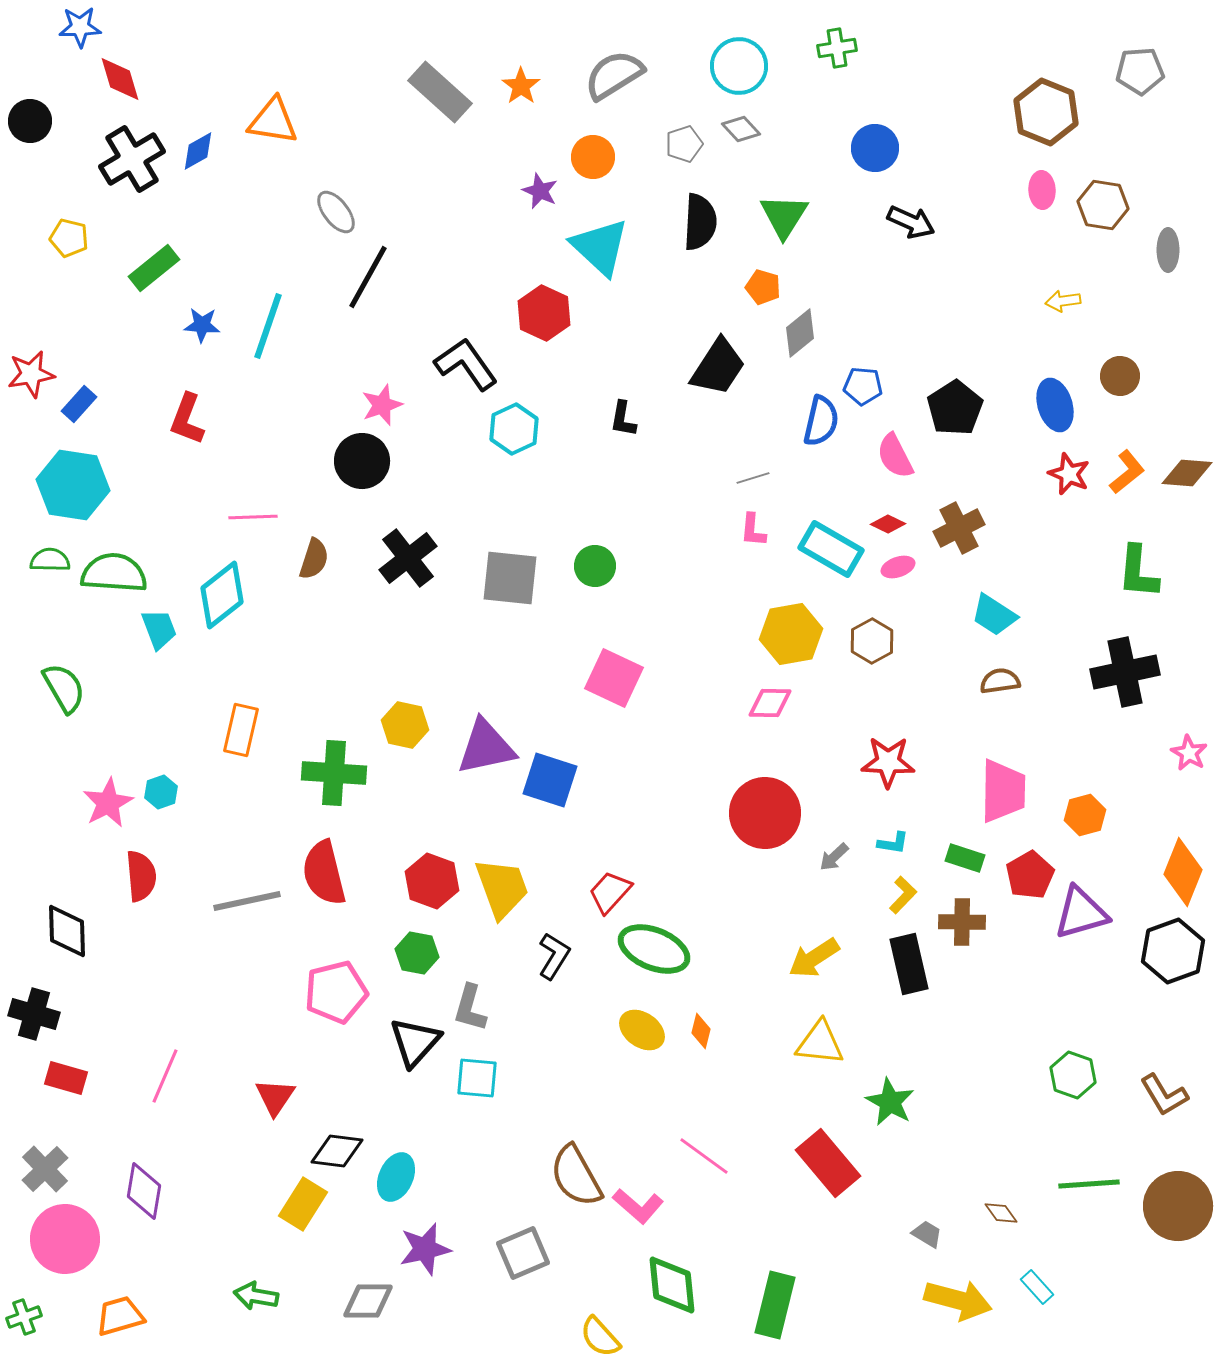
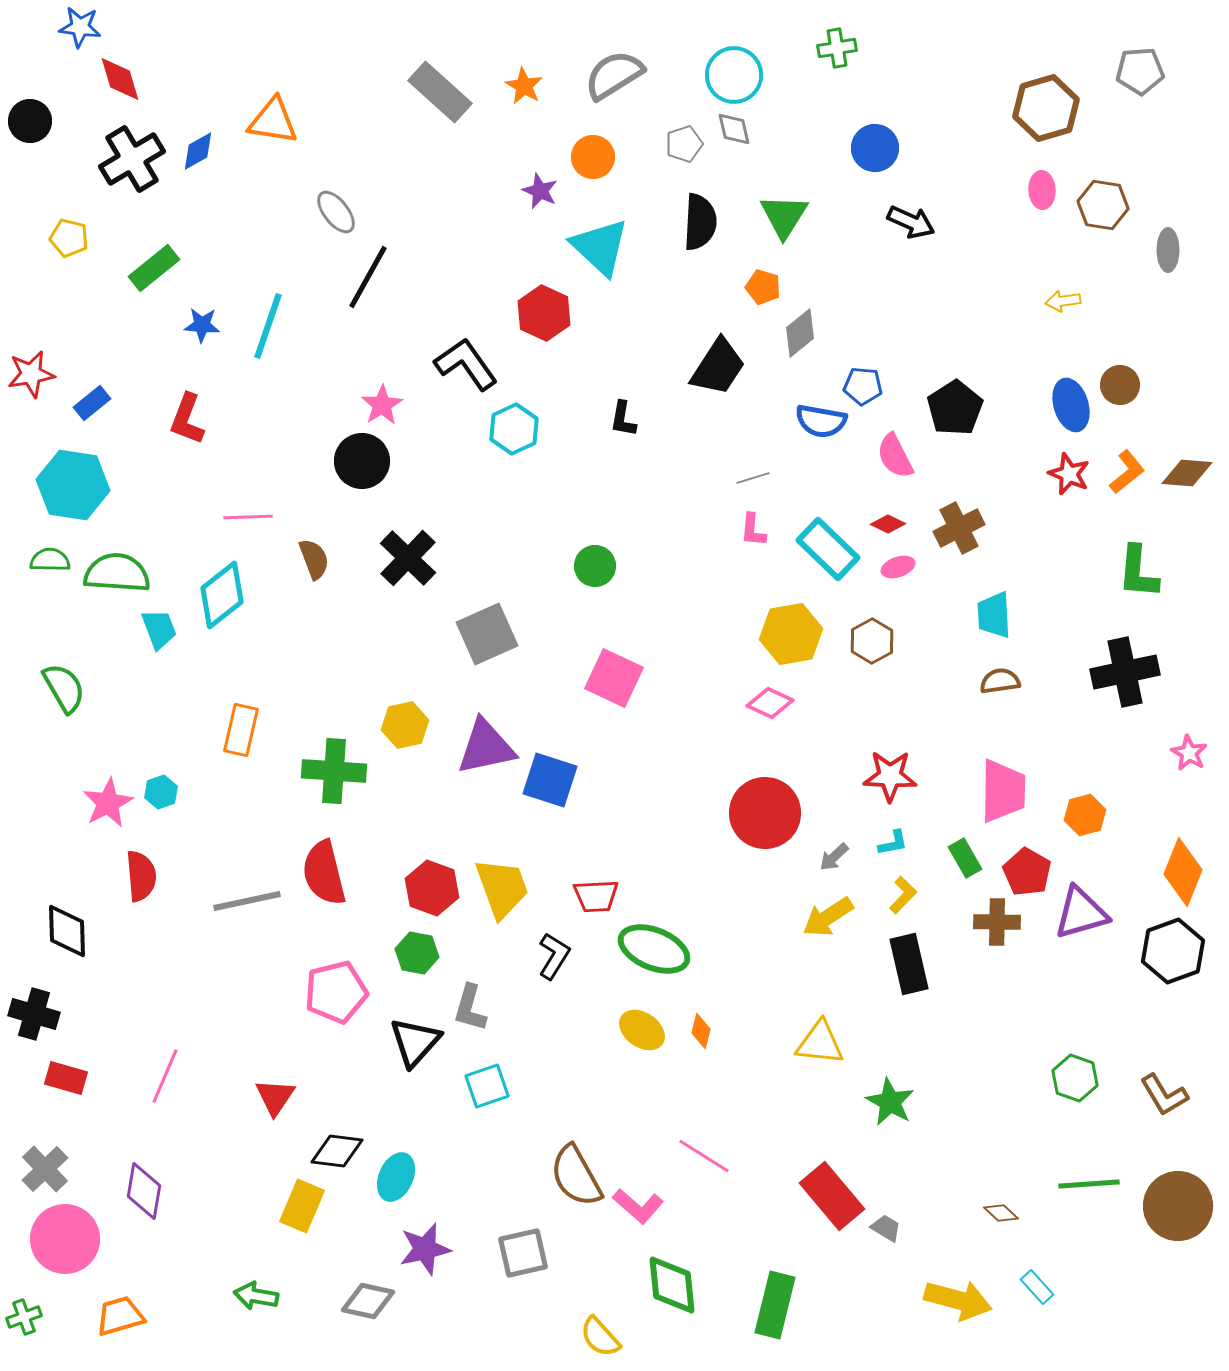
blue star at (80, 27): rotated 9 degrees clockwise
cyan circle at (739, 66): moved 5 px left, 9 px down
orange star at (521, 86): moved 3 px right; rotated 6 degrees counterclockwise
brown hexagon at (1046, 112): moved 4 px up; rotated 22 degrees clockwise
gray diamond at (741, 129): moved 7 px left; rotated 30 degrees clockwise
brown circle at (1120, 376): moved 9 px down
blue rectangle at (79, 404): moved 13 px right, 1 px up; rotated 9 degrees clockwise
pink star at (382, 405): rotated 12 degrees counterclockwise
blue ellipse at (1055, 405): moved 16 px right
blue semicircle at (821, 421): rotated 87 degrees clockwise
pink line at (253, 517): moved 5 px left
cyan rectangle at (831, 549): moved 3 px left; rotated 14 degrees clockwise
black cross at (408, 558): rotated 8 degrees counterclockwise
brown semicircle at (314, 559): rotated 39 degrees counterclockwise
green semicircle at (114, 573): moved 3 px right
gray square at (510, 578): moved 23 px left, 56 px down; rotated 30 degrees counterclockwise
cyan trapezoid at (994, 615): rotated 54 degrees clockwise
pink diamond at (770, 703): rotated 24 degrees clockwise
yellow hexagon at (405, 725): rotated 24 degrees counterclockwise
red star at (888, 762): moved 2 px right, 14 px down
green cross at (334, 773): moved 2 px up
cyan L-shape at (893, 843): rotated 20 degrees counterclockwise
green rectangle at (965, 858): rotated 42 degrees clockwise
red pentagon at (1030, 875): moved 3 px left, 3 px up; rotated 12 degrees counterclockwise
red hexagon at (432, 881): moved 7 px down
red trapezoid at (610, 892): moved 14 px left, 4 px down; rotated 135 degrees counterclockwise
brown cross at (962, 922): moved 35 px right
yellow arrow at (814, 958): moved 14 px right, 41 px up
green hexagon at (1073, 1075): moved 2 px right, 3 px down
cyan square at (477, 1078): moved 10 px right, 8 px down; rotated 24 degrees counterclockwise
pink line at (704, 1156): rotated 4 degrees counterclockwise
red rectangle at (828, 1163): moved 4 px right, 33 px down
yellow rectangle at (303, 1204): moved 1 px left, 2 px down; rotated 9 degrees counterclockwise
brown diamond at (1001, 1213): rotated 12 degrees counterclockwise
gray trapezoid at (927, 1234): moved 41 px left, 6 px up
gray square at (523, 1253): rotated 10 degrees clockwise
gray diamond at (368, 1301): rotated 12 degrees clockwise
